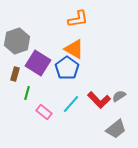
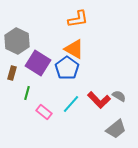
gray hexagon: rotated 15 degrees counterclockwise
brown rectangle: moved 3 px left, 1 px up
gray semicircle: rotated 64 degrees clockwise
